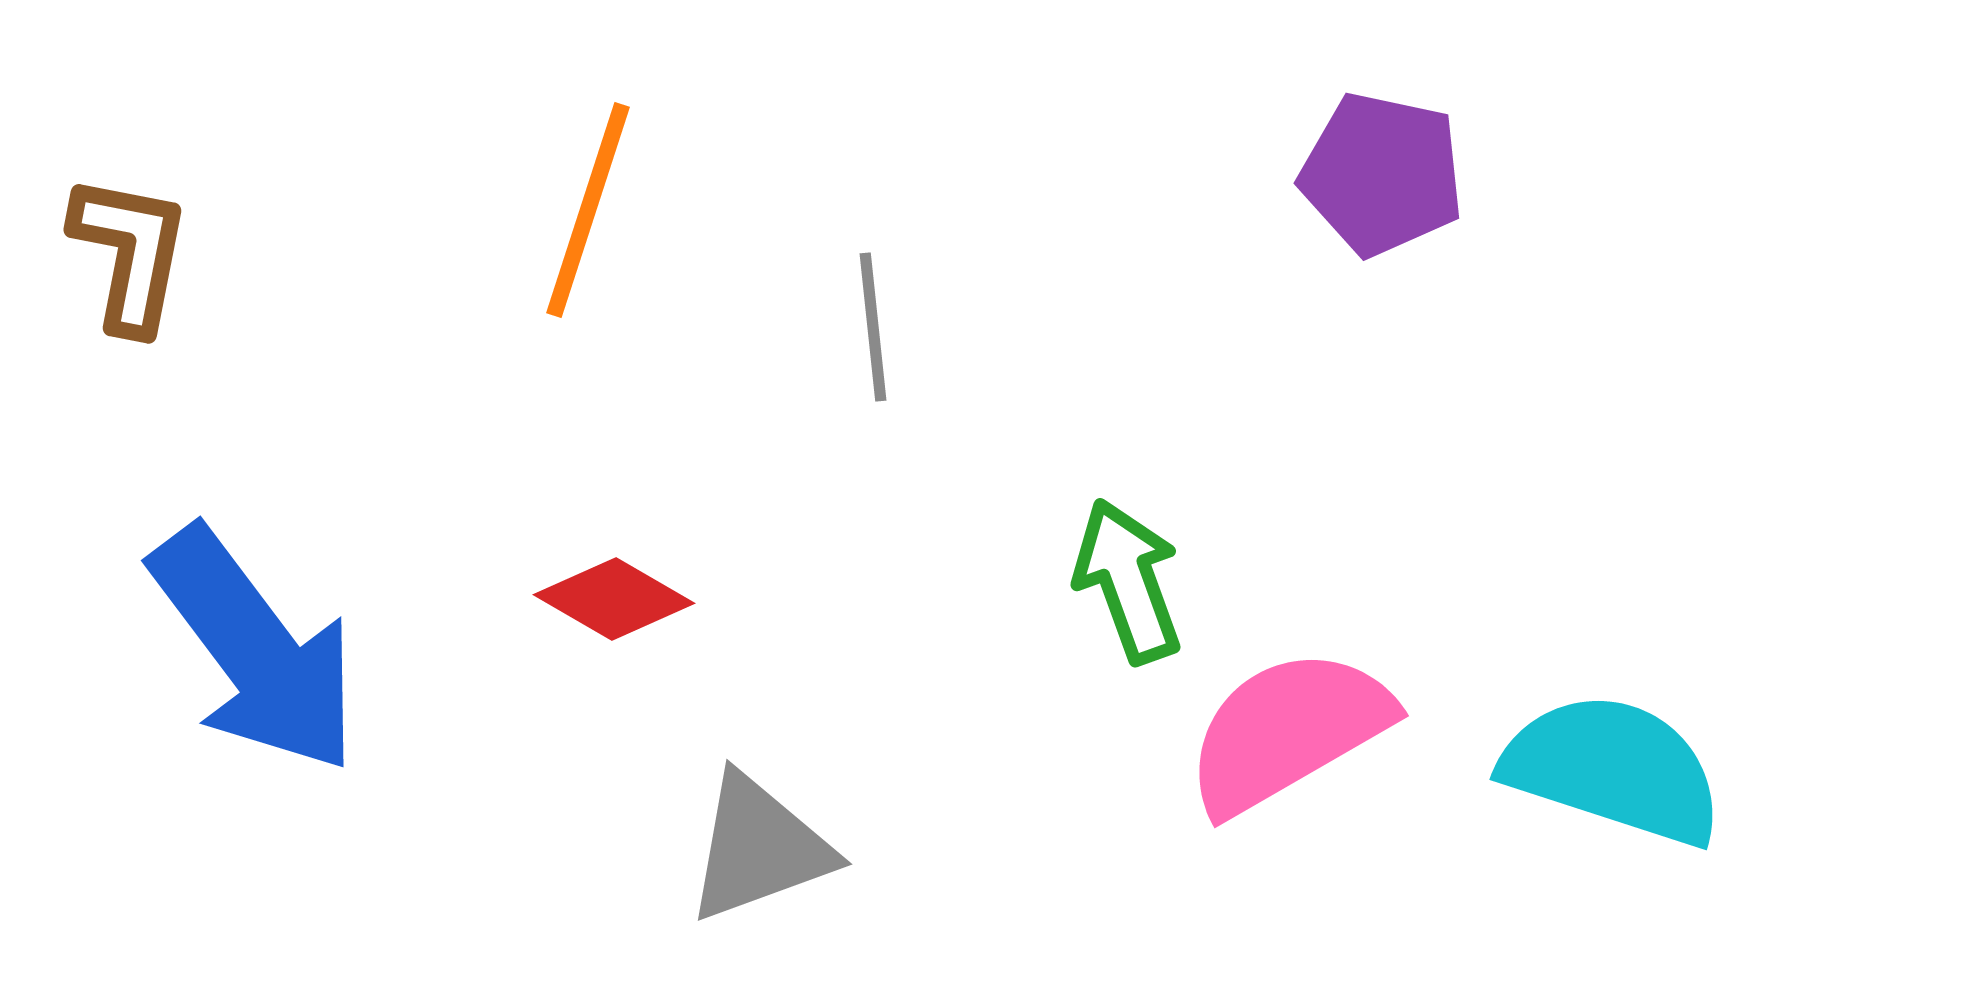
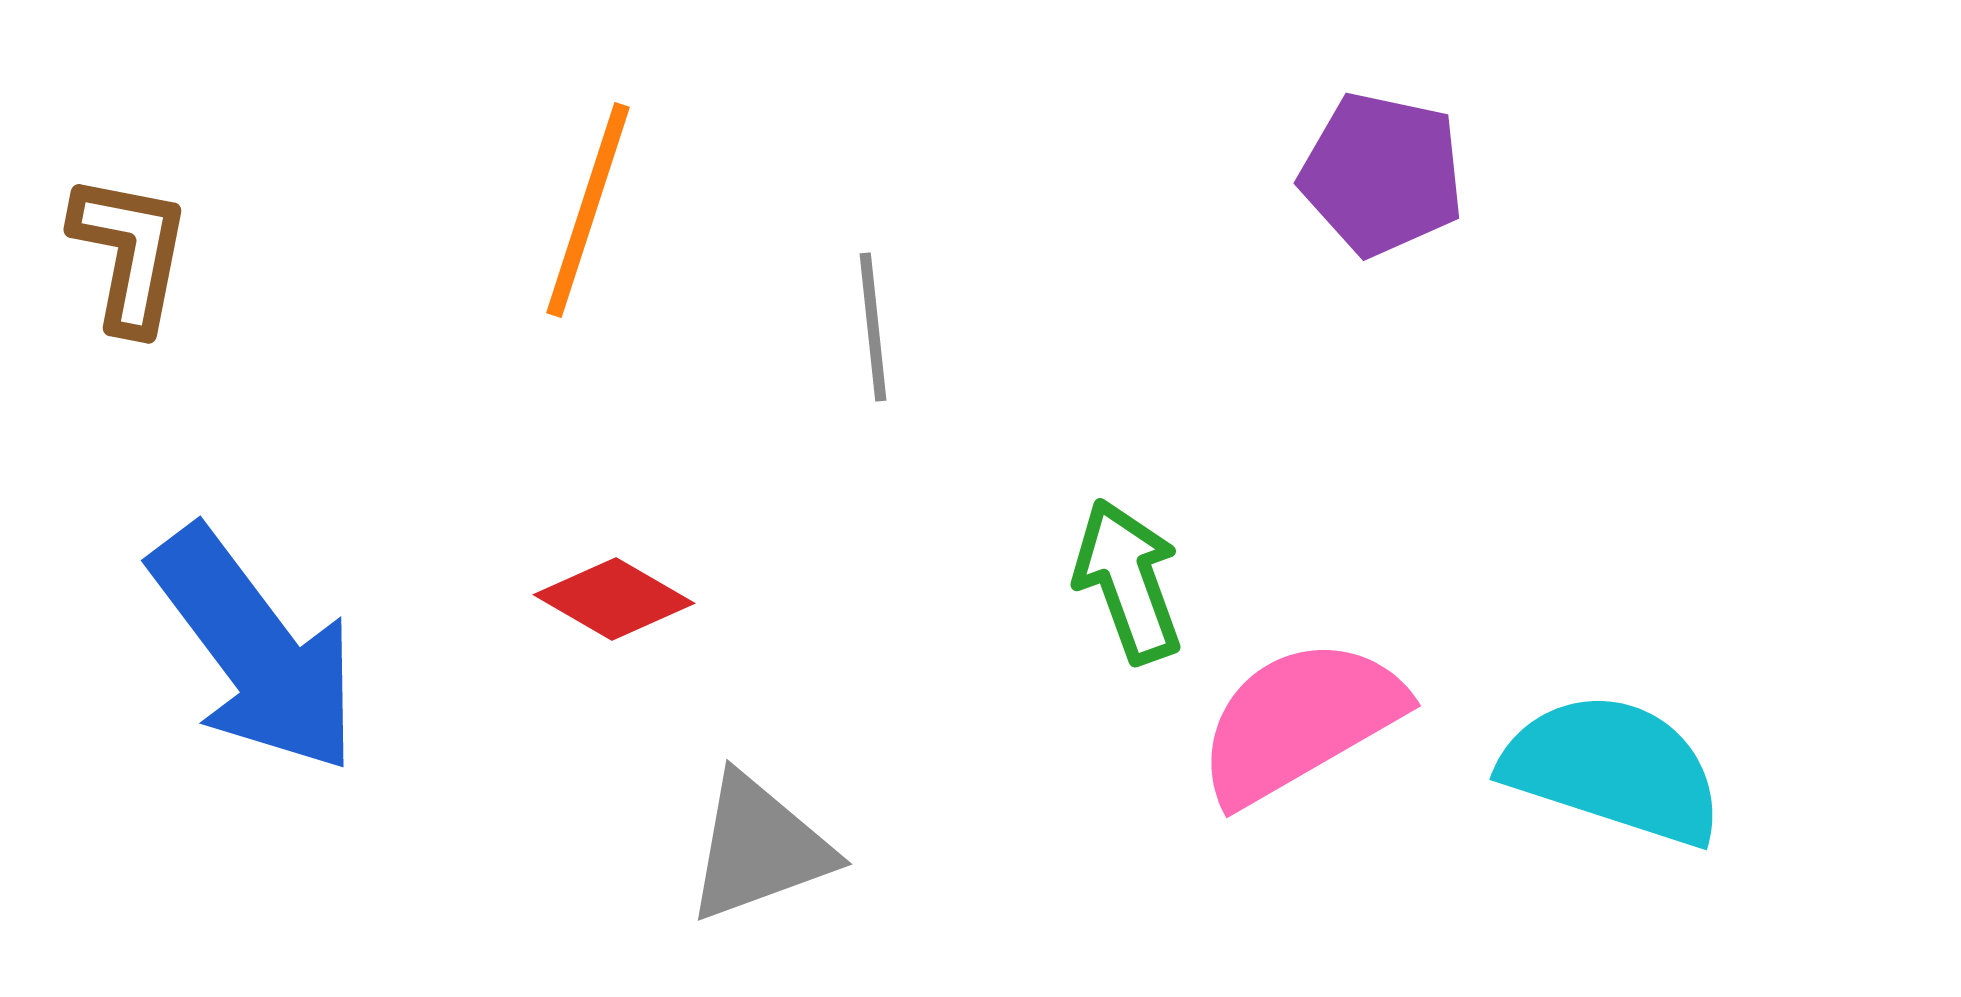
pink semicircle: moved 12 px right, 10 px up
